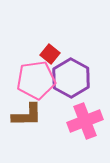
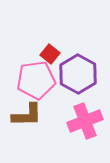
purple hexagon: moved 7 px right, 4 px up
